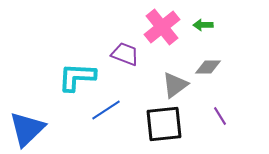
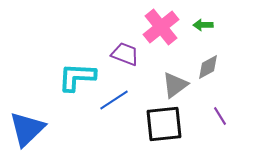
pink cross: moved 1 px left
gray diamond: rotated 28 degrees counterclockwise
blue line: moved 8 px right, 10 px up
